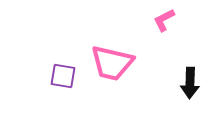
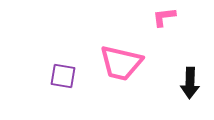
pink L-shape: moved 3 px up; rotated 20 degrees clockwise
pink trapezoid: moved 9 px right
